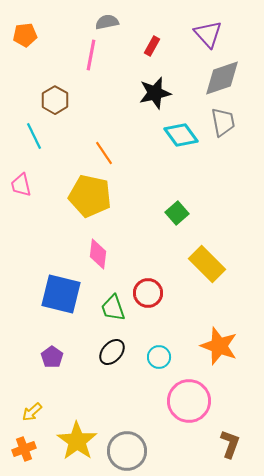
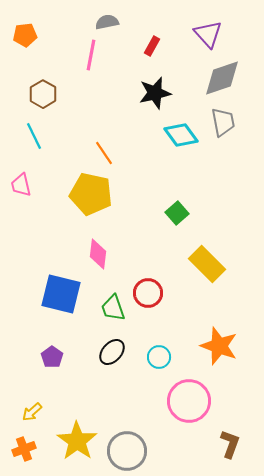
brown hexagon: moved 12 px left, 6 px up
yellow pentagon: moved 1 px right, 2 px up
